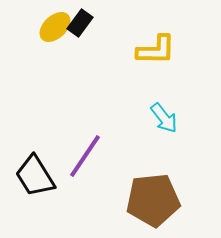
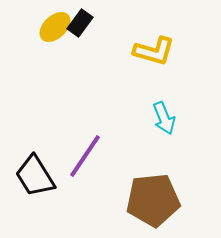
yellow L-shape: moved 2 px left, 1 px down; rotated 15 degrees clockwise
cyan arrow: rotated 16 degrees clockwise
